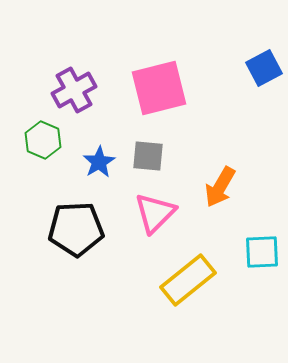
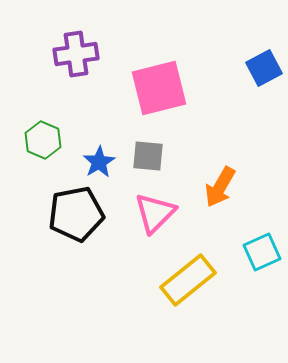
purple cross: moved 2 px right, 36 px up; rotated 21 degrees clockwise
black pentagon: moved 15 px up; rotated 8 degrees counterclockwise
cyan square: rotated 21 degrees counterclockwise
